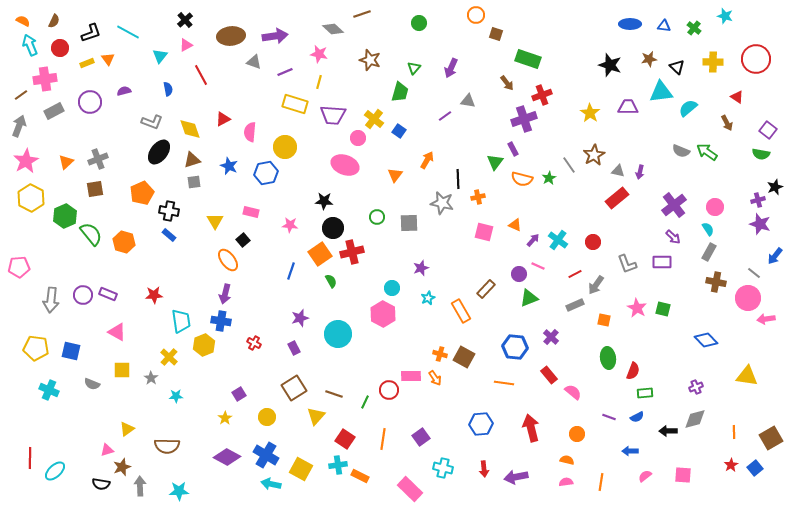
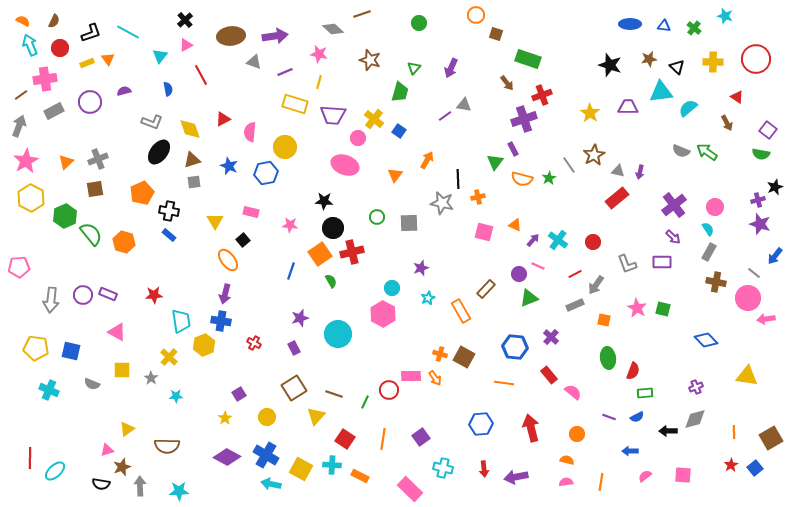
gray triangle at (468, 101): moved 4 px left, 4 px down
cyan cross at (338, 465): moved 6 px left; rotated 12 degrees clockwise
